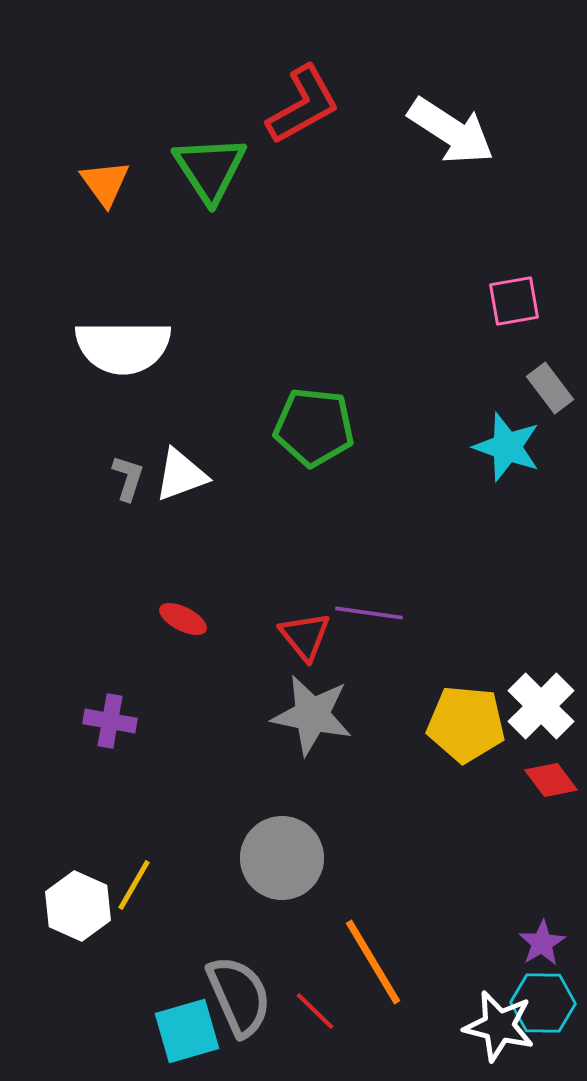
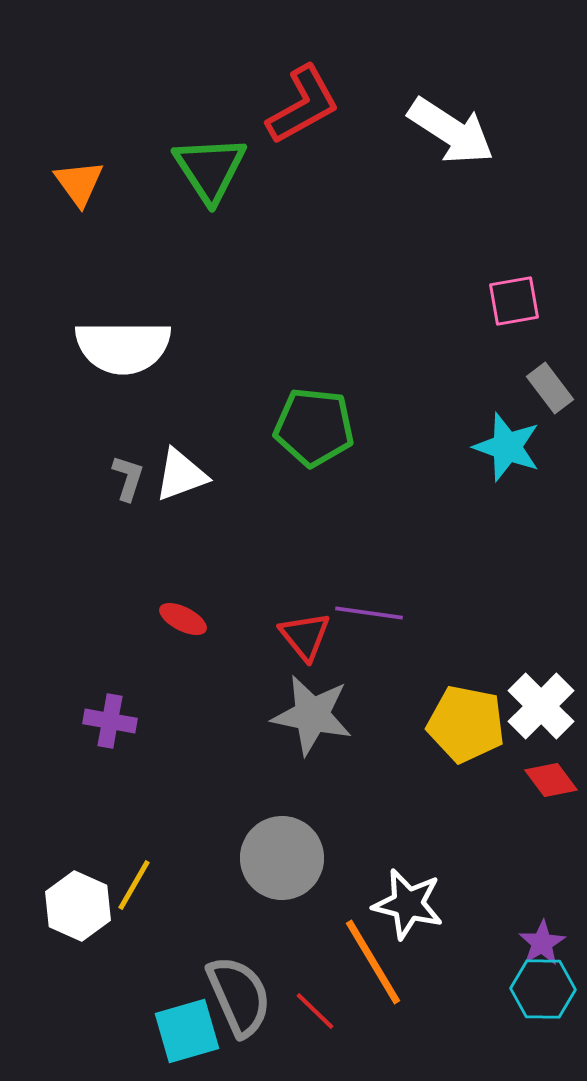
orange triangle: moved 26 px left
yellow pentagon: rotated 6 degrees clockwise
cyan hexagon: moved 14 px up
white star: moved 91 px left, 122 px up
